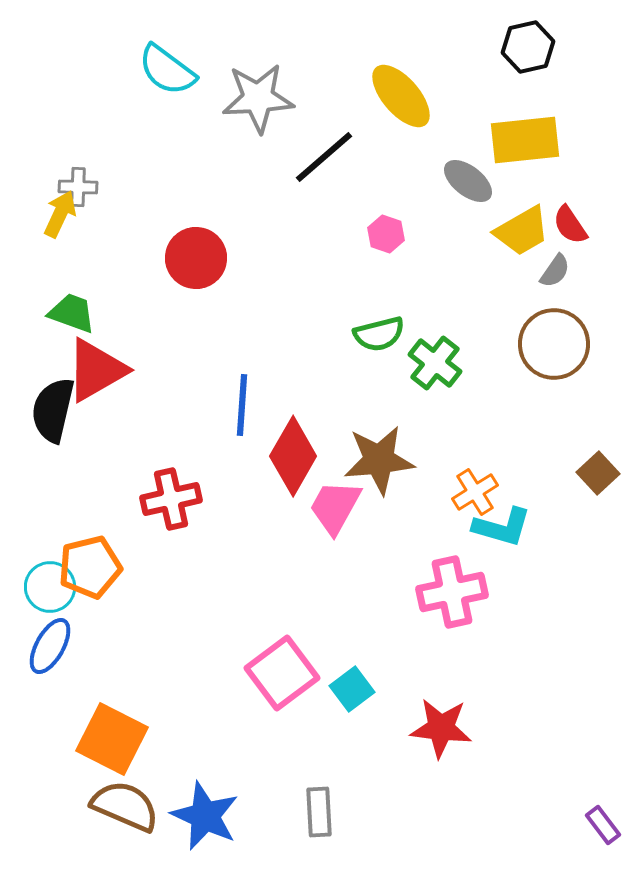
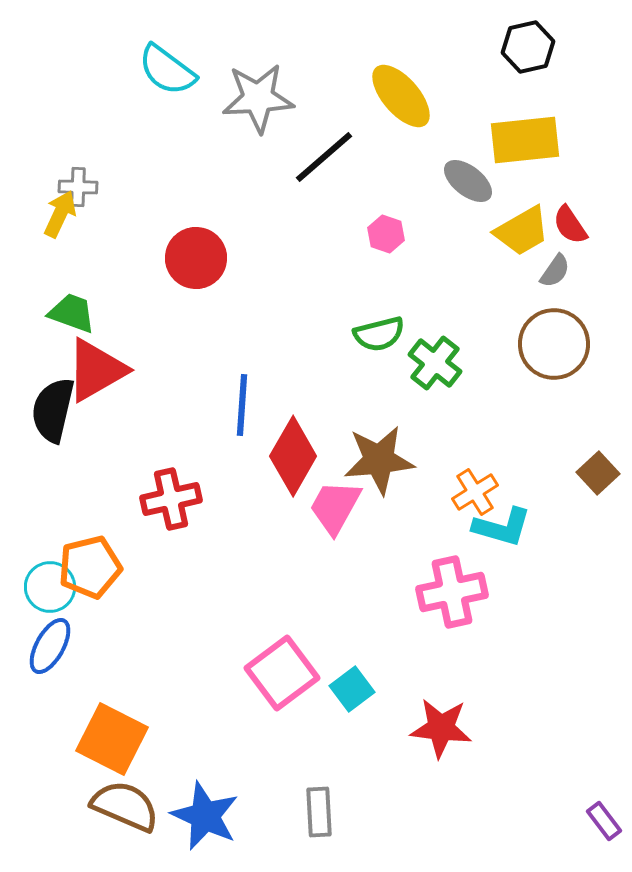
purple rectangle: moved 1 px right, 4 px up
